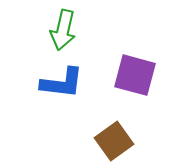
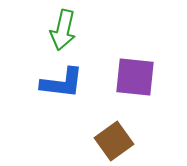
purple square: moved 2 px down; rotated 9 degrees counterclockwise
